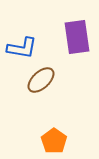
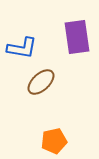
brown ellipse: moved 2 px down
orange pentagon: rotated 25 degrees clockwise
